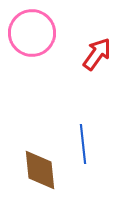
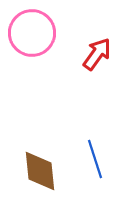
blue line: moved 12 px right, 15 px down; rotated 12 degrees counterclockwise
brown diamond: moved 1 px down
